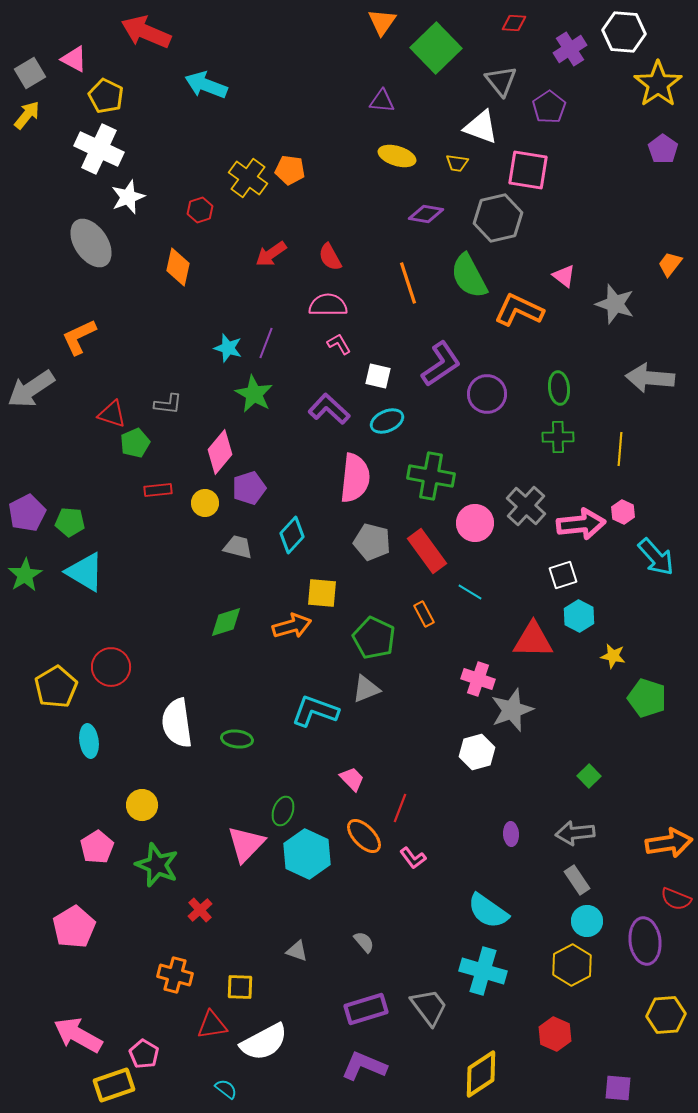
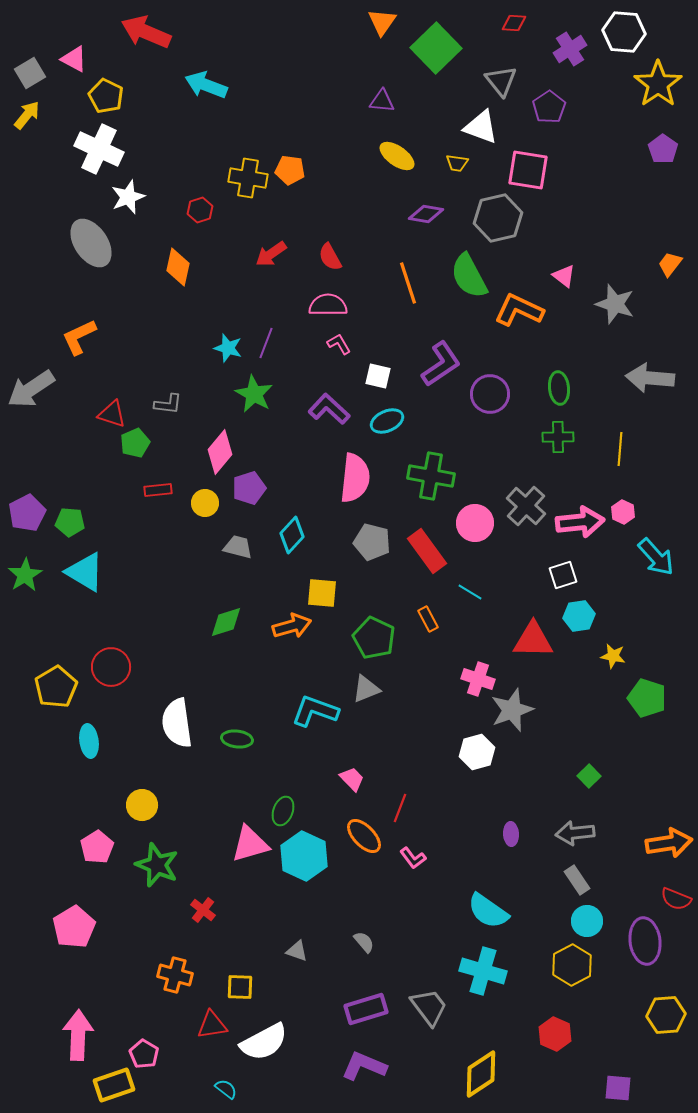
yellow ellipse at (397, 156): rotated 18 degrees clockwise
yellow cross at (248, 178): rotated 27 degrees counterclockwise
purple circle at (487, 394): moved 3 px right
pink arrow at (581, 524): moved 1 px left, 2 px up
orange rectangle at (424, 614): moved 4 px right, 5 px down
cyan hexagon at (579, 616): rotated 24 degrees clockwise
pink triangle at (246, 844): moved 4 px right; rotated 30 degrees clockwise
cyan hexagon at (307, 854): moved 3 px left, 2 px down
red cross at (200, 910): moved 3 px right; rotated 10 degrees counterclockwise
pink arrow at (78, 1035): rotated 63 degrees clockwise
